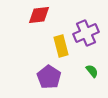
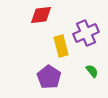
red diamond: moved 2 px right
